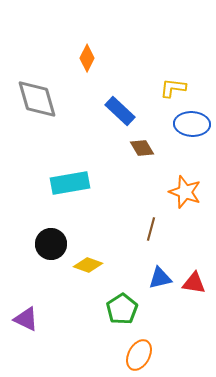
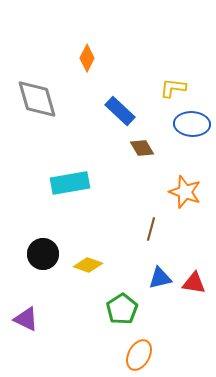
black circle: moved 8 px left, 10 px down
